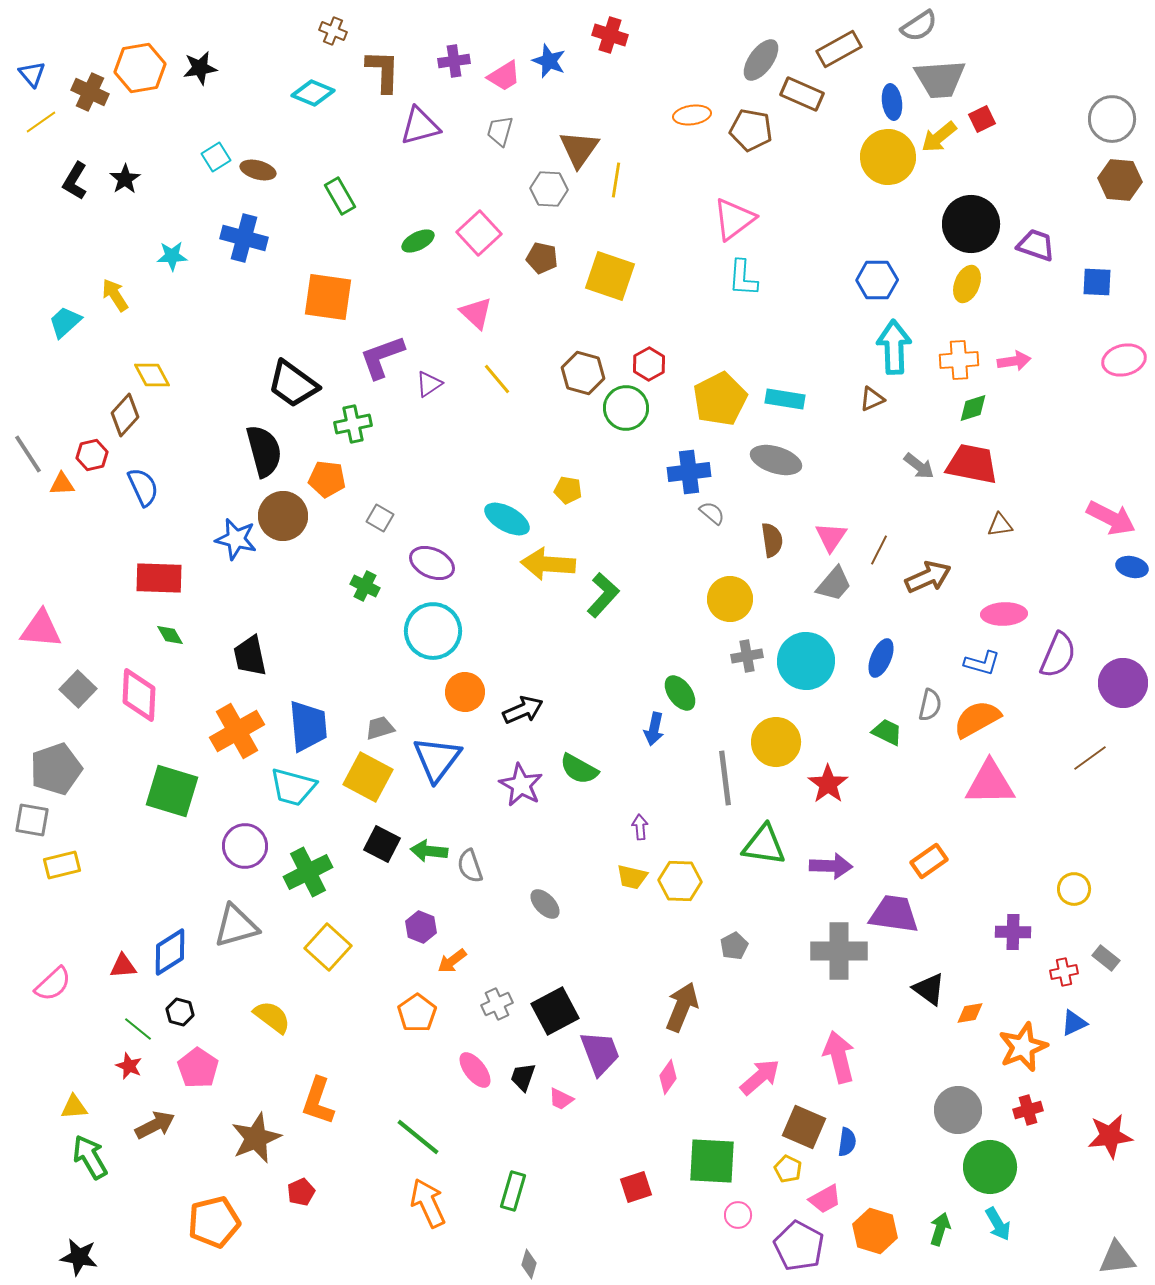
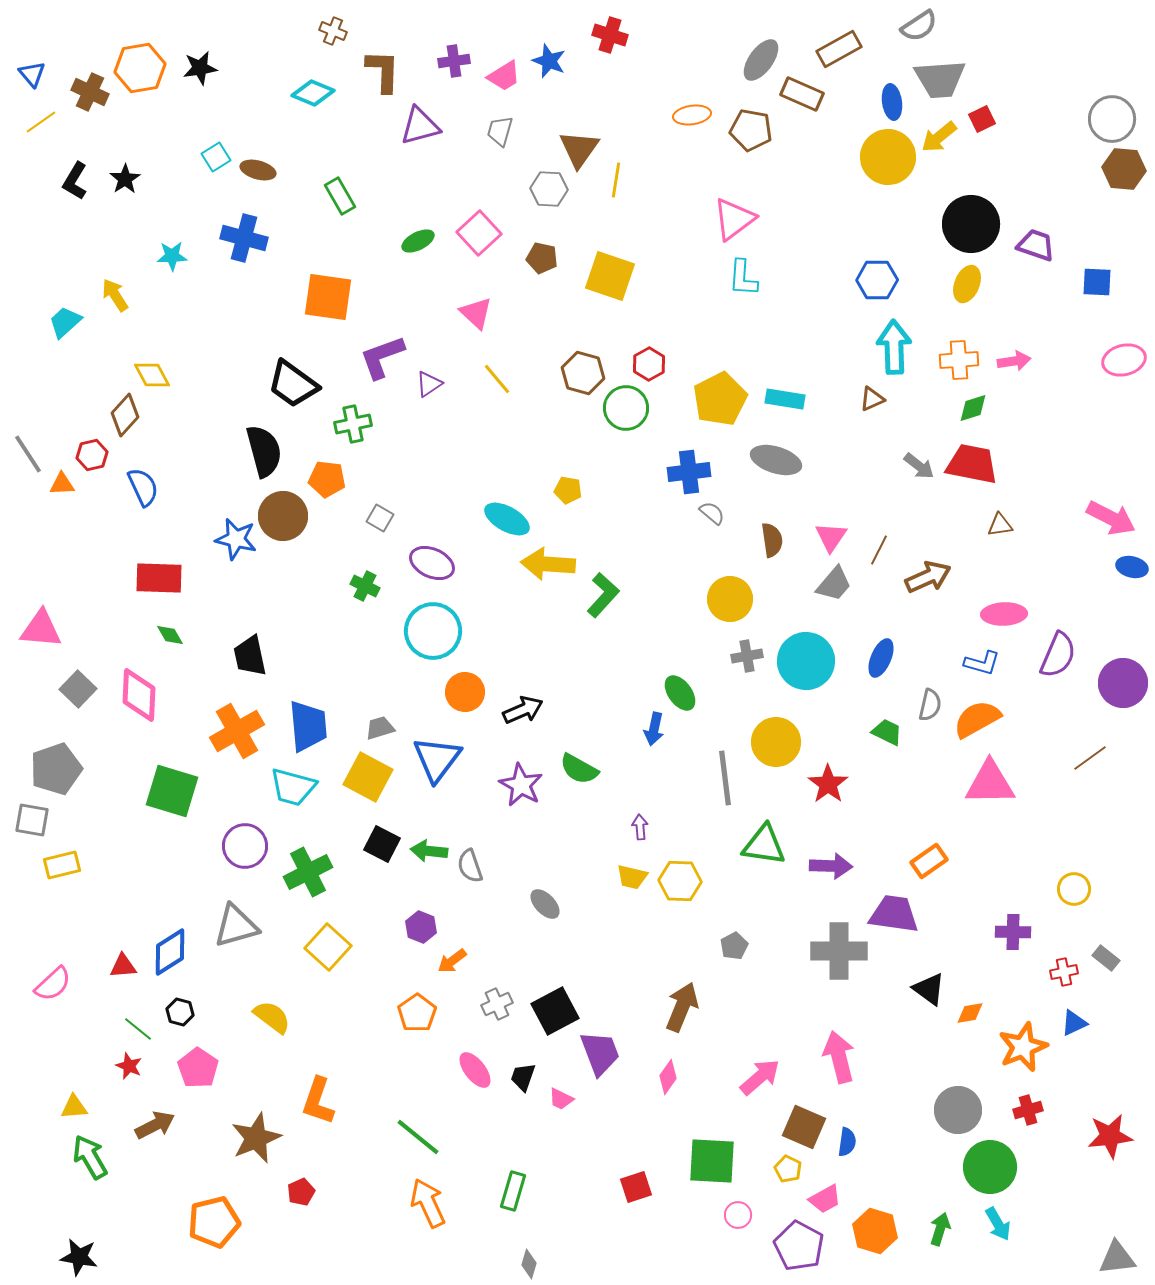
brown hexagon at (1120, 180): moved 4 px right, 11 px up
